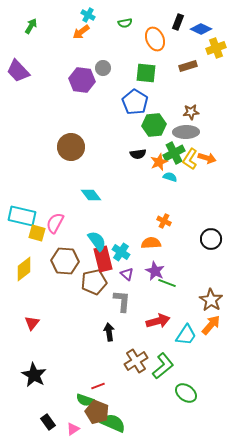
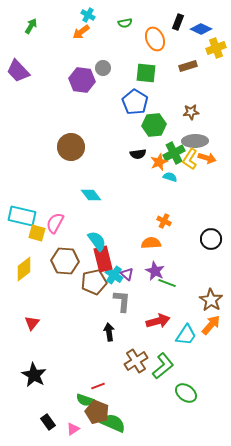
gray ellipse at (186, 132): moved 9 px right, 9 px down
cyan cross at (121, 252): moved 7 px left, 23 px down
